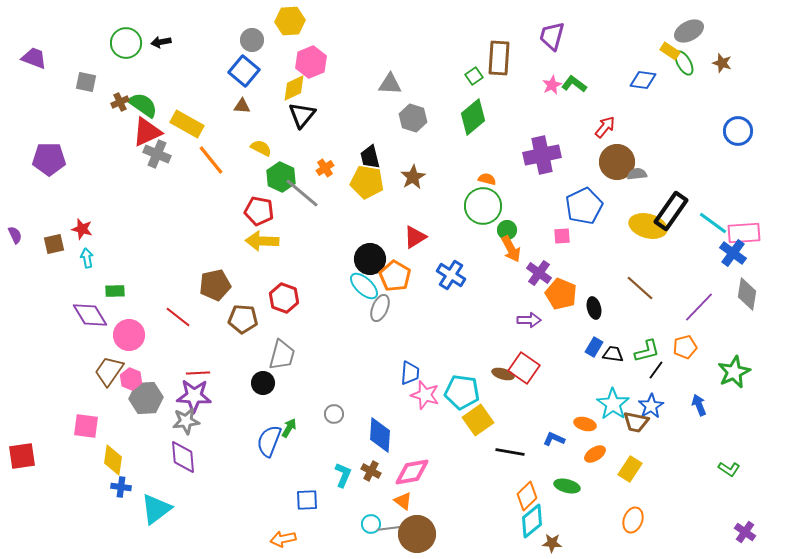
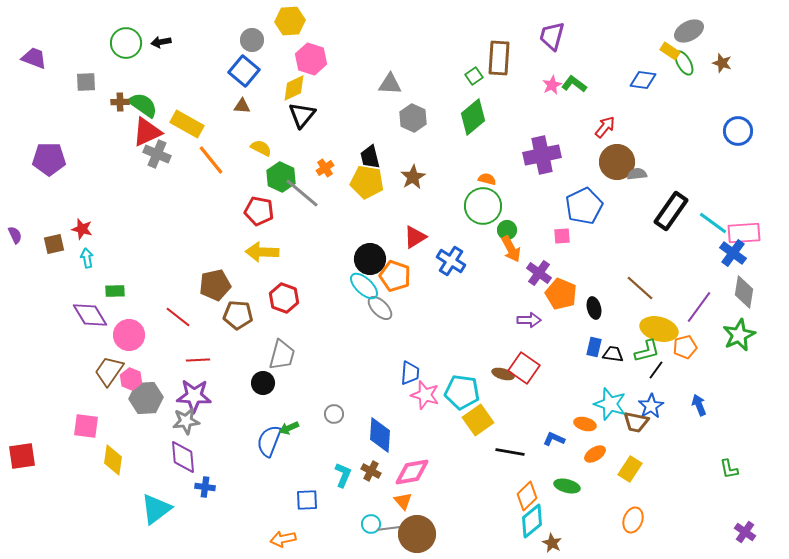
pink hexagon at (311, 62): moved 3 px up; rotated 20 degrees counterclockwise
gray square at (86, 82): rotated 15 degrees counterclockwise
brown cross at (120, 102): rotated 24 degrees clockwise
gray hexagon at (413, 118): rotated 8 degrees clockwise
yellow ellipse at (648, 226): moved 11 px right, 103 px down
yellow arrow at (262, 241): moved 11 px down
blue cross at (451, 275): moved 14 px up
orange pentagon at (395, 276): rotated 12 degrees counterclockwise
gray diamond at (747, 294): moved 3 px left, 2 px up
purple line at (699, 307): rotated 8 degrees counterclockwise
gray ellipse at (380, 308): rotated 68 degrees counterclockwise
brown pentagon at (243, 319): moved 5 px left, 4 px up
blue rectangle at (594, 347): rotated 18 degrees counterclockwise
green star at (734, 372): moved 5 px right, 37 px up
red line at (198, 373): moved 13 px up
cyan star at (613, 404): moved 3 px left; rotated 16 degrees counterclockwise
green arrow at (289, 428): rotated 144 degrees counterclockwise
green L-shape at (729, 469): rotated 45 degrees clockwise
blue cross at (121, 487): moved 84 px right
orange triangle at (403, 501): rotated 12 degrees clockwise
brown star at (552, 543): rotated 24 degrees clockwise
